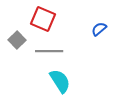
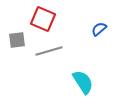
gray square: rotated 36 degrees clockwise
gray line: rotated 16 degrees counterclockwise
cyan semicircle: moved 23 px right, 1 px down
